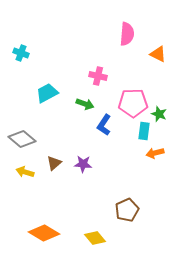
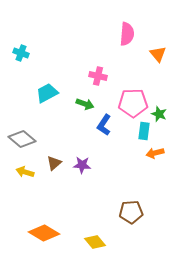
orange triangle: rotated 24 degrees clockwise
purple star: moved 1 px left, 1 px down
brown pentagon: moved 4 px right, 2 px down; rotated 20 degrees clockwise
yellow diamond: moved 4 px down
